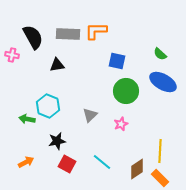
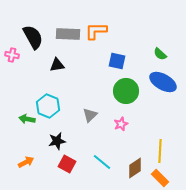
brown diamond: moved 2 px left, 1 px up
